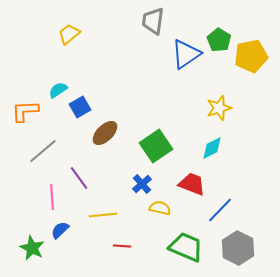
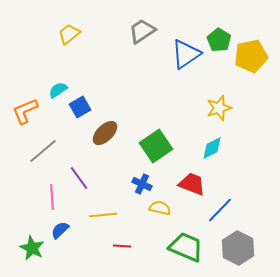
gray trapezoid: moved 11 px left, 10 px down; rotated 48 degrees clockwise
orange L-shape: rotated 20 degrees counterclockwise
blue cross: rotated 24 degrees counterclockwise
